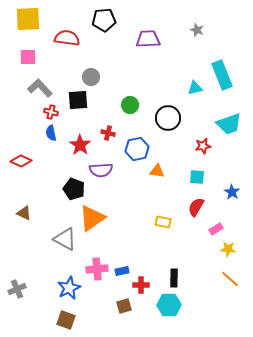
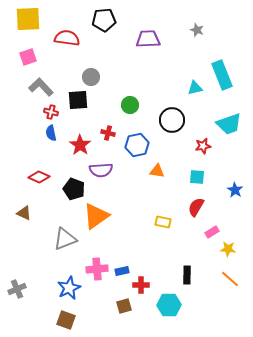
pink square at (28, 57): rotated 18 degrees counterclockwise
gray L-shape at (40, 88): moved 1 px right, 1 px up
black circle at (168, 118): moved 4 px right, 2 px down
blue hexagon at (137, 149): moved 4 px up
red diamond at (21, 161): moved 18 px right, 16 px down
blue star at (232, 192): moved 3 px right, 2 px up
orange triangle at (92, 218): moved 4 px right, 2 px up
pink rectangle at (216, 229): moved 4 px left, 3 px down
gray triangle at (65, 239): rotated 50 degrees counterclockwise
black rectangle at (174, 278): moved 13 px right, 3 px up
